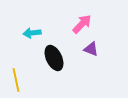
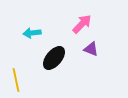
black ellipse: rotated 65 degrees clockwise
